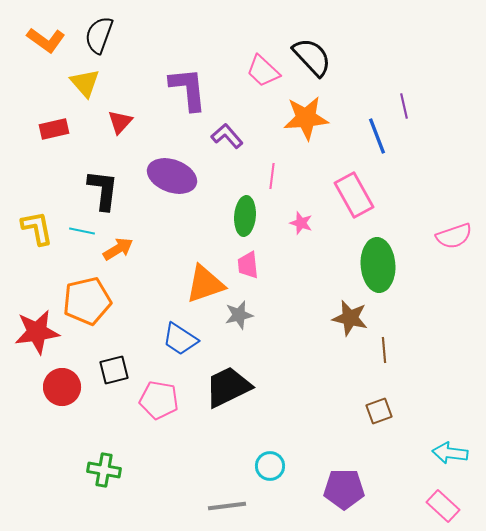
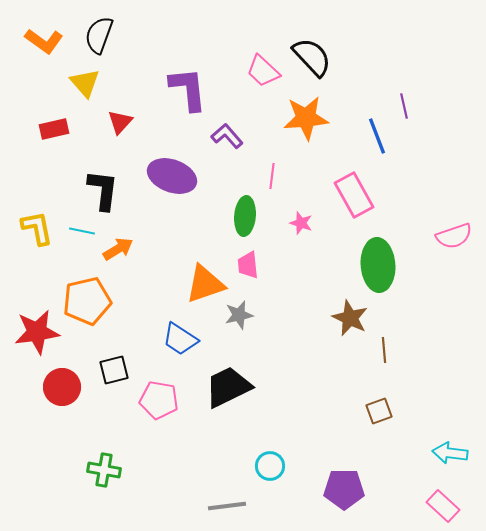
orange L-shape at (46, 40): moved 2 px left, 1 px down
brown star at (350, 318): rotated 12 degrees clockwise
